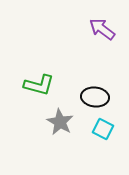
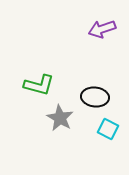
purple arrow: rotated 56 degrees counterclockwise
gray star: moved 4 px up
cyan square: moved 5 px right
